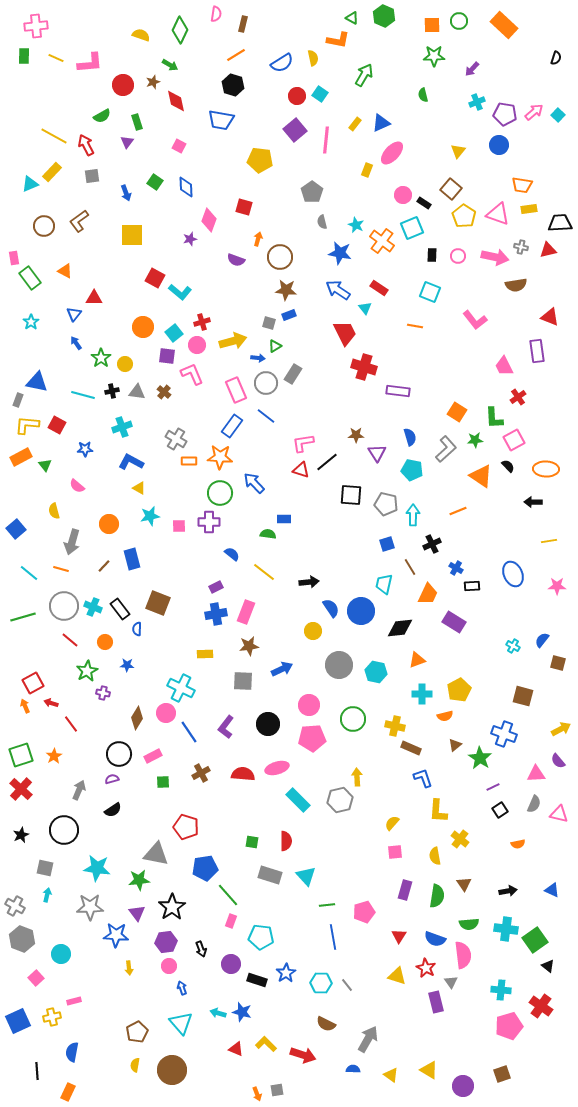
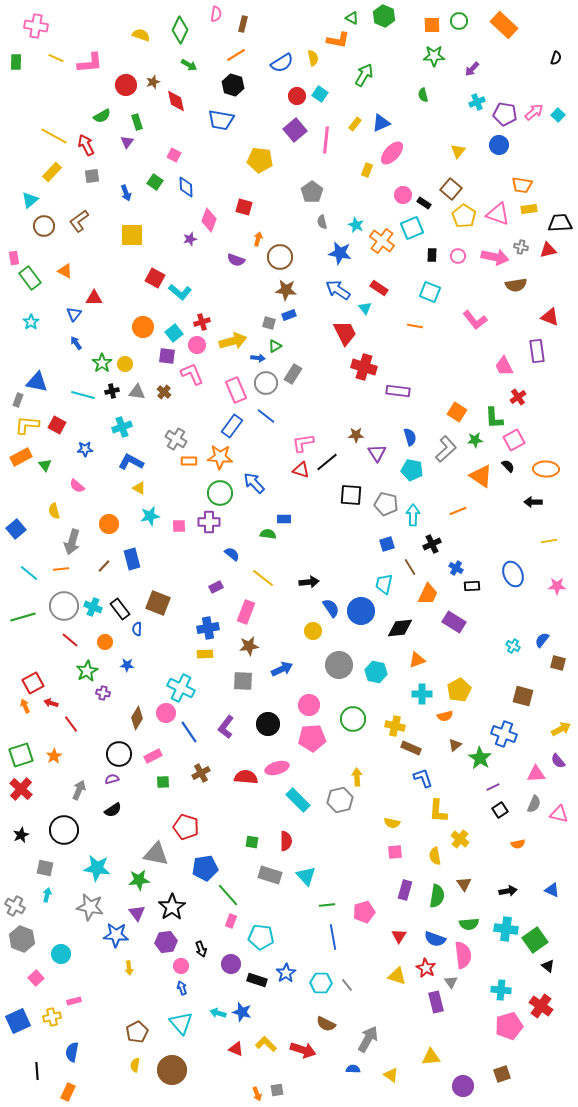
pink cross at (36, 26): rotated 15 degrees clockwise
green rectangle at (24, 56): moved 8 px left, 6 px down
green arrow at (170, 65): moved 19 px right
red circle at (123, 85): moved 3 px right
pink square at (179, 146): moved 5 px left, 9 px down
cyan triangle at (30, 184): moved 16 px down; rotated 18 degrees counterclockwise
green star at (101, 358): moved 1 px right, 5 px down
orange line at (61, 569): rotated 21 degrees counterclockwise
yellow line at (264, 572): moved 1 px left, 6 px down
blue cross at (216, 614): moved 8 px left, 14 px down
red semicircle at (243, 774): moved 3 px right, 3 px down
yellow semicircle at (392, 823): rotated 119 degrees counterclockwise
gray star at (90, 907): rotated 12 degrees clockwise
pink circle at (169, 966): moved 12 px right
red arrow at (303, 1055): moved 5 px up
yellow triangle at (429, 1070): moved 2 px right, 13 px up; rotated 36 degrees counterclockwise
